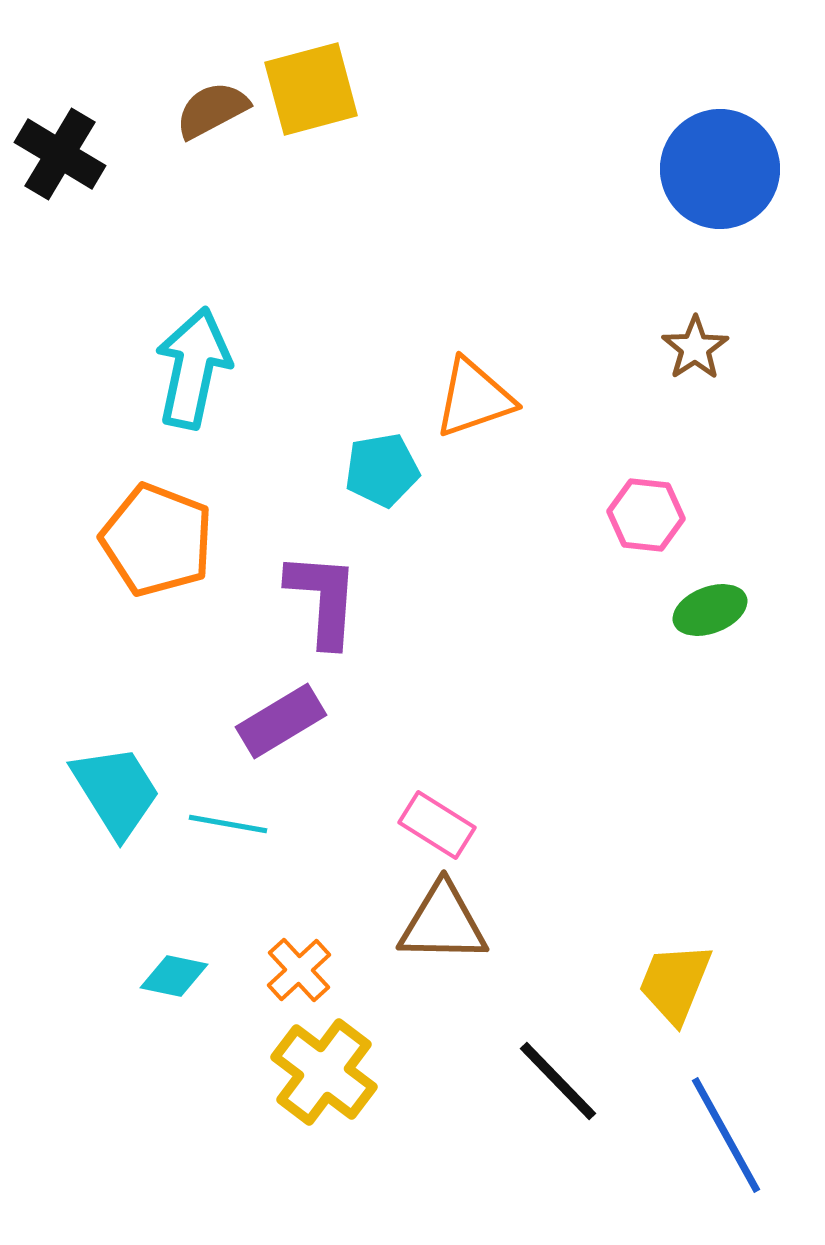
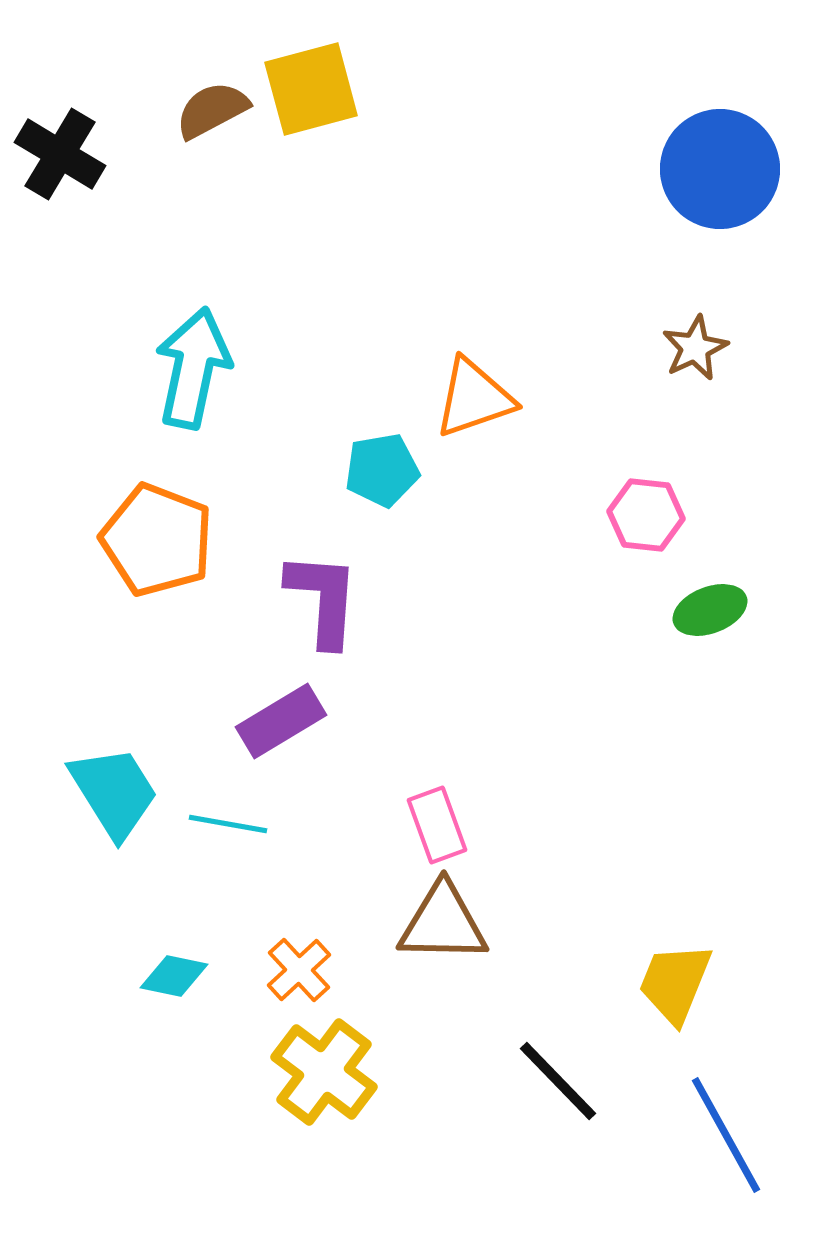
brown star: rotated 8 degrees clockwise
cyan trapezoid: moved 2 px left, 1 px down
pink rectangle: rotated 38 degrees clockwise
